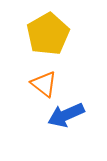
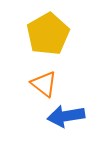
blue arrow: moved 1 px down; rotated 15 degrees clockwise
